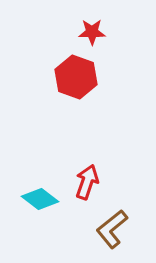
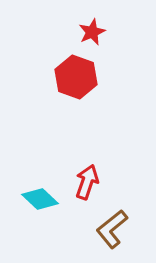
red star: rotated 24 degrees counterclockwise
cyan diamond: rotated 6 degrees clockwise
